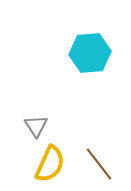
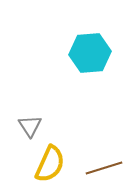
gray triangle: moved 6 px left
brown line: moved 5 px right, 4 px down; rotated 69 degrees counterclockwise
